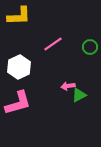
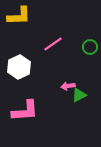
pink L-shape: moved 7 px right, 8 px down; rotated 12 degrees clockwise
